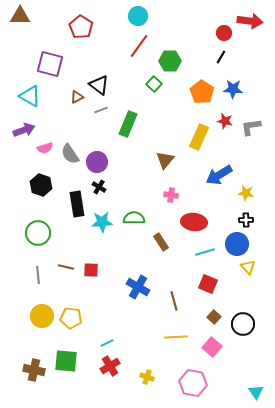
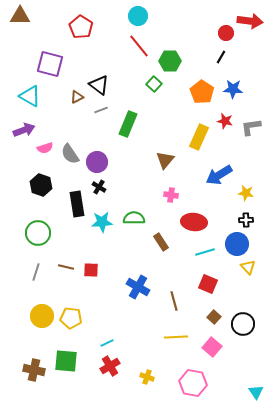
red circle at (224, 33): moved 2 px right
red line at (139, 46): rotated 75 degrees counterclockwise
gray line at (38, 275): moved 2 px left, 3 px up; rotated 24 degrees clockwise
